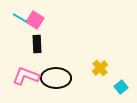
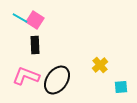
black rectangle: moved 2 px left, 1 px down
yellow cross: moved 3 px up
black ellipse: moved 1 px right, 2 px down; rotated 56 degrees counterclockwise
cyan square: rotated 32 degrees clockwise
